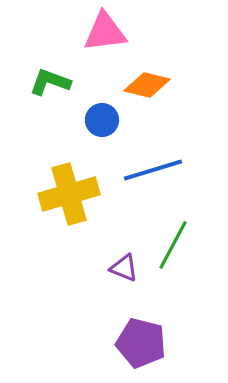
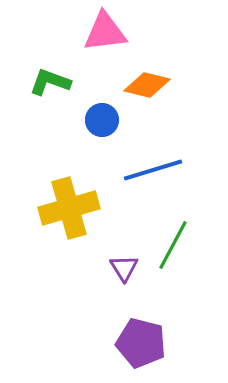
yellow cross: moved 14 px down
purple triangle: rotated 36 degrees clockwise
